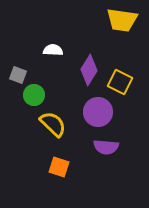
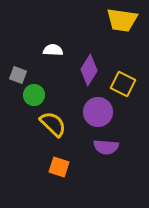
yellow square: moved 3 px right, 2 px down
